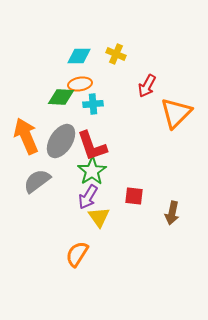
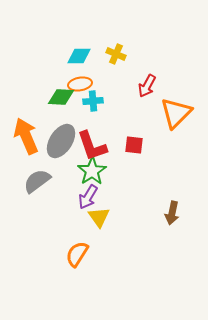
cyan cross: moved 3 px up
red square: moved 51 px up
